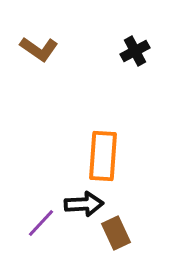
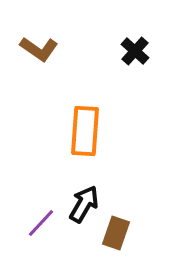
black cross: rotated 20 degrees counterclockwise
orange rectangle: moved 18 px left, 25 px up
black arrow: rotated 57 degrees counterclockwise
brown rectangle: rotated 44 degrees clockwise
